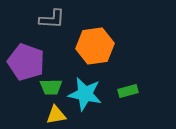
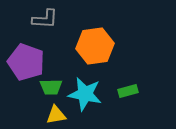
gray L-shape: moved 7 px left
